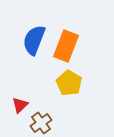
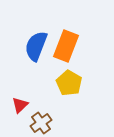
blue semicircle: moved 2 px right, 6 px down
